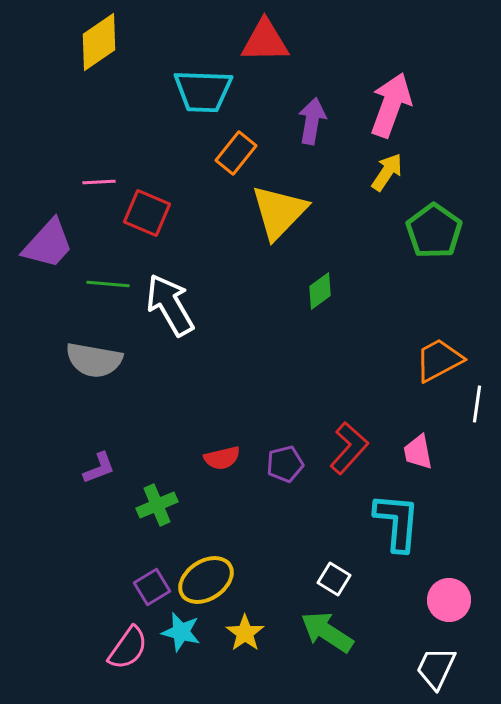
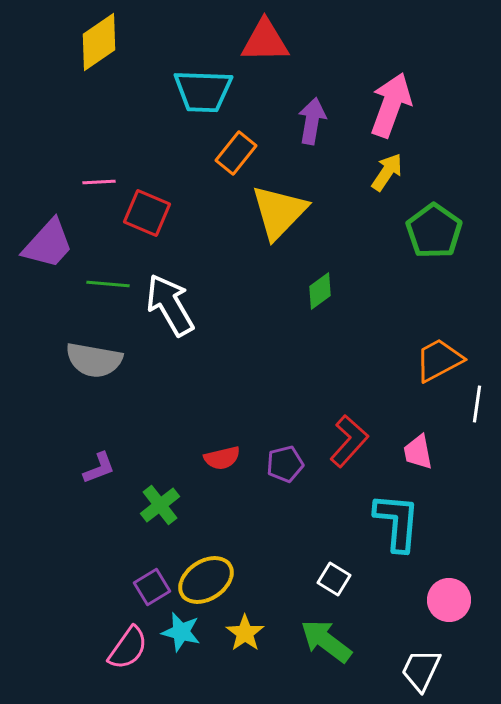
red L-shape: moved 7 px up
green cross: moved 3 px right; rotated 15 degrees counterclockwise
green arrow: moved 1 px left, 9 px down; rotated 4 degrees clockwise
white trapezoid: moved 15 px left, 2 px down
